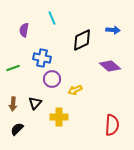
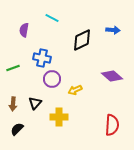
cyan line: rotated 40 degrees counterclockwise
purple diamond: moved 2 px right, 10 px down
